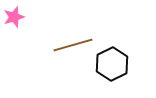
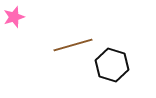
black hexagon: moved 1 px down; rotated 16 degrees counterclockwise
